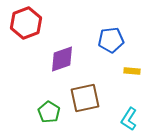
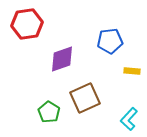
red hexagon: moved 1 px right, 1 px down; rotated 12 degrees clockwise
blue pentagon: moved 1 px left, 1 px down
brown square: rotated 12 degrees counterclockwise
cyan L-shape: rotated 10 degrees clockwise
